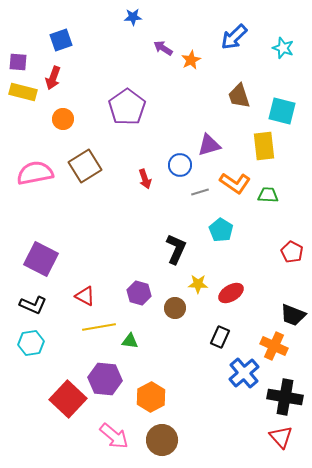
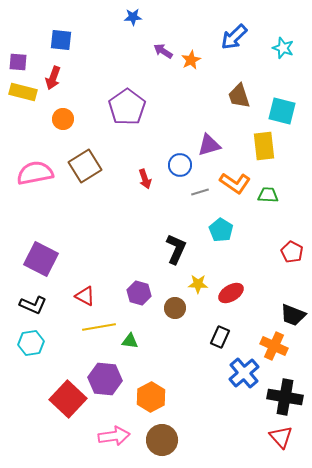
blue square at (61, 40): rotated 25 degrees clockwise
purple arrow at (163, 48): moved 3 px down
pink arrow at (114, 436): rotated 48 degrees counterclockwise
